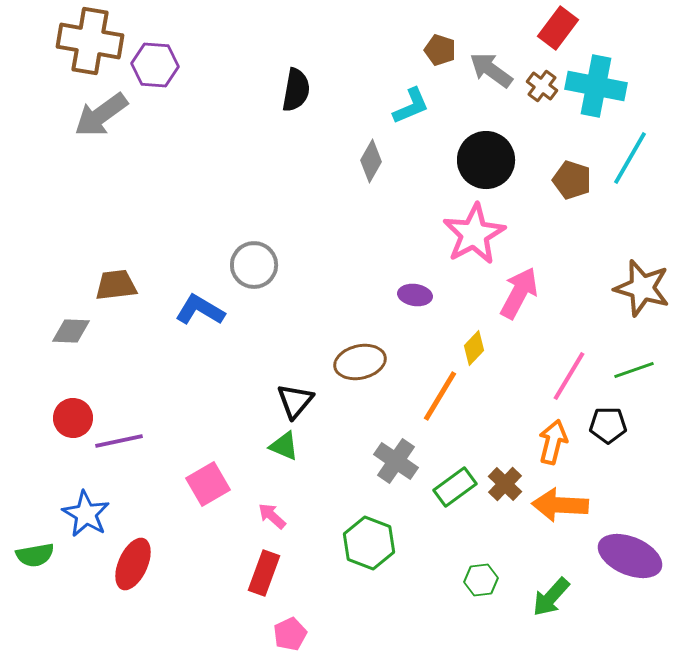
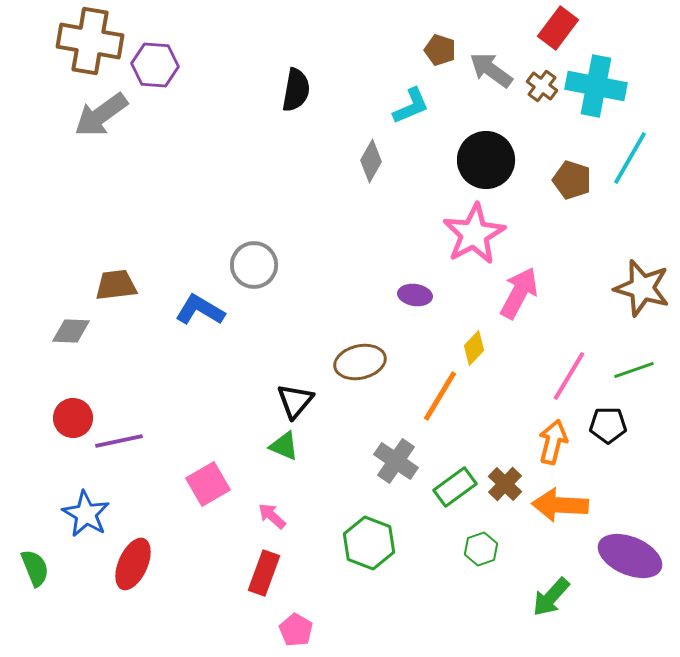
green semicircle at (35, 555): moved 13 px down; rotated 102 degrees counterclockwise
green hexagon at (481, 580): moved 31 px up; rotated 12 degrees counterclockwise
pink pentagon at (290, 634): moved 6 px right, 4 px up; rotated 16 degrees counterclockwise
